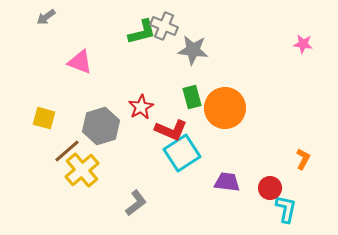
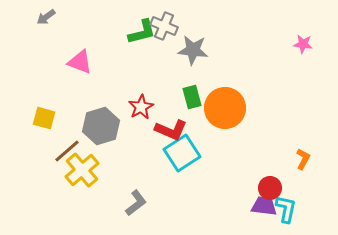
purple trapezoid: moved 37 px right, 24 px down
